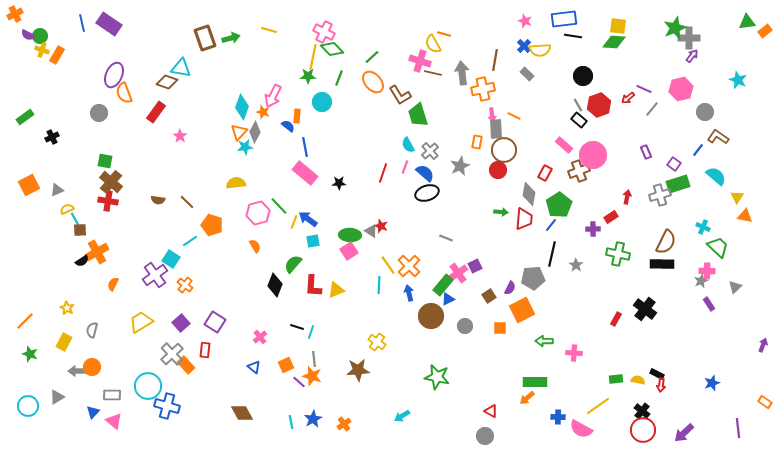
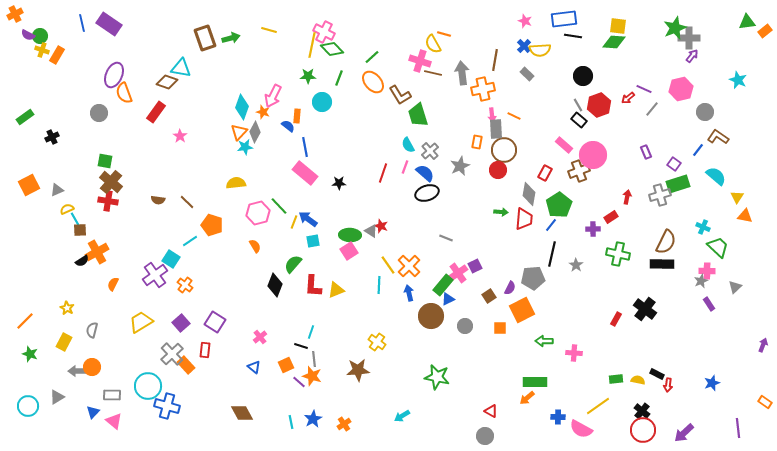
yellow line at (313, 57): moved 1 px left, 12 px up
black line at (297, 327): moved 4 px right, 19 px down
red arrow at (661, 385): moved 7 px right
